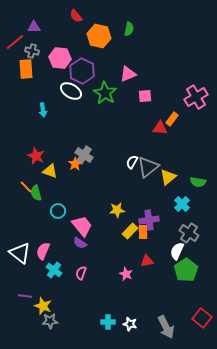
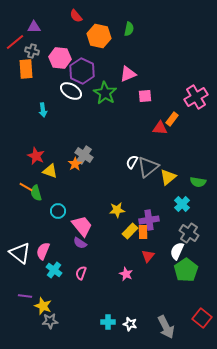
orange line at (26, 187): rotated 16 degrees counterclockwise
red triangle at (147, 261): moved 1 px right, 5 px up; rotated 40 degrees counterclockwise
